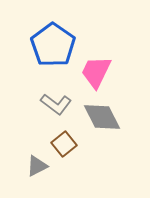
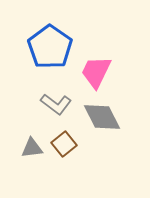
blue pentagon: moved 3 px left, 2 px down
gray triangle: moved 5 px left, 18 px up; rotated 20 degrees clockwise
